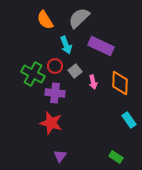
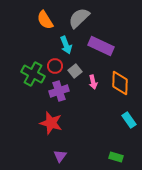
purple cross: moved 4 px right, 2 px up; rotated 24 degrees counterclockwise
green rectangle: rotated 16 degrees counterclockwise
